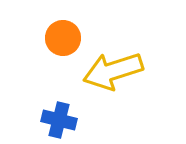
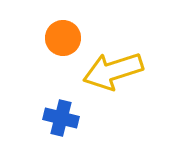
blue cross: moved 2 px right, 2 px up
